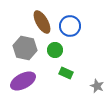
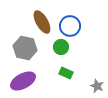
green circle: moved 6 px right, 3 px up
